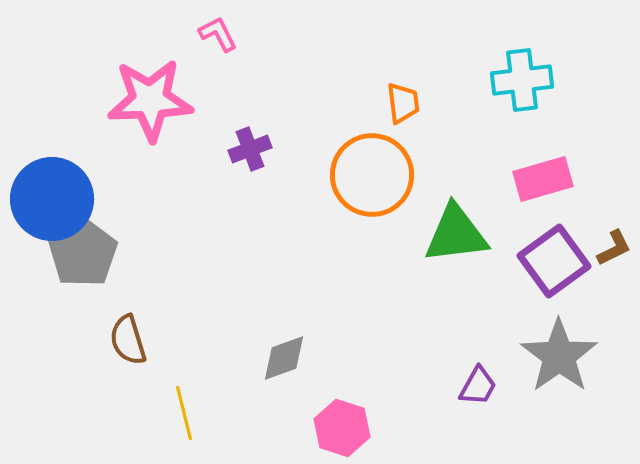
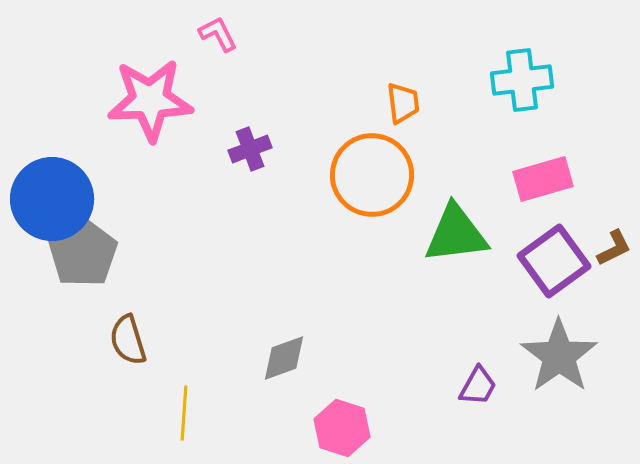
yellow line: rotated 18 degrees clockwise
